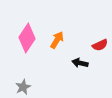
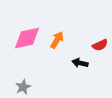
pink diamond: rotated 44 degrees clockwise
